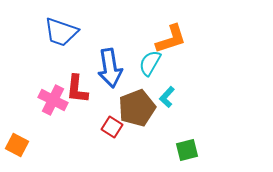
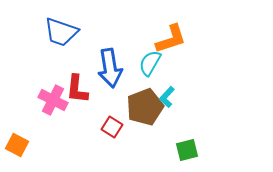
brown pentagon: moved 8 px right, 1 px up
